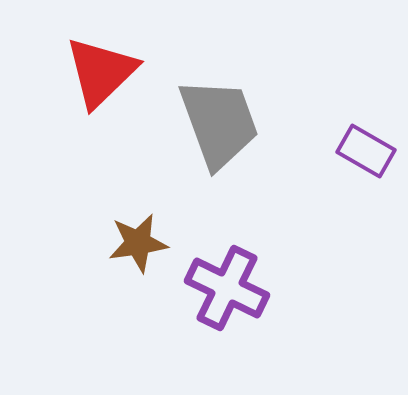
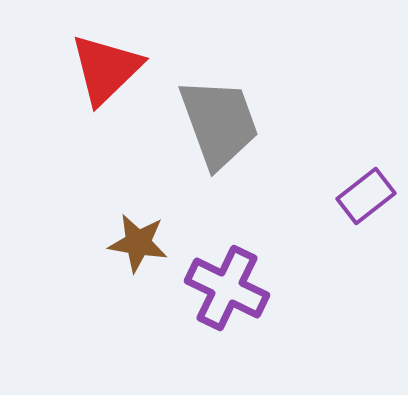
red triangle: moved 5 px right, 3 px up
purple rectangle: moved 45 px down; rotated 68 degrees counterclockwise
brown star: rotated 18 degrees clockwise
